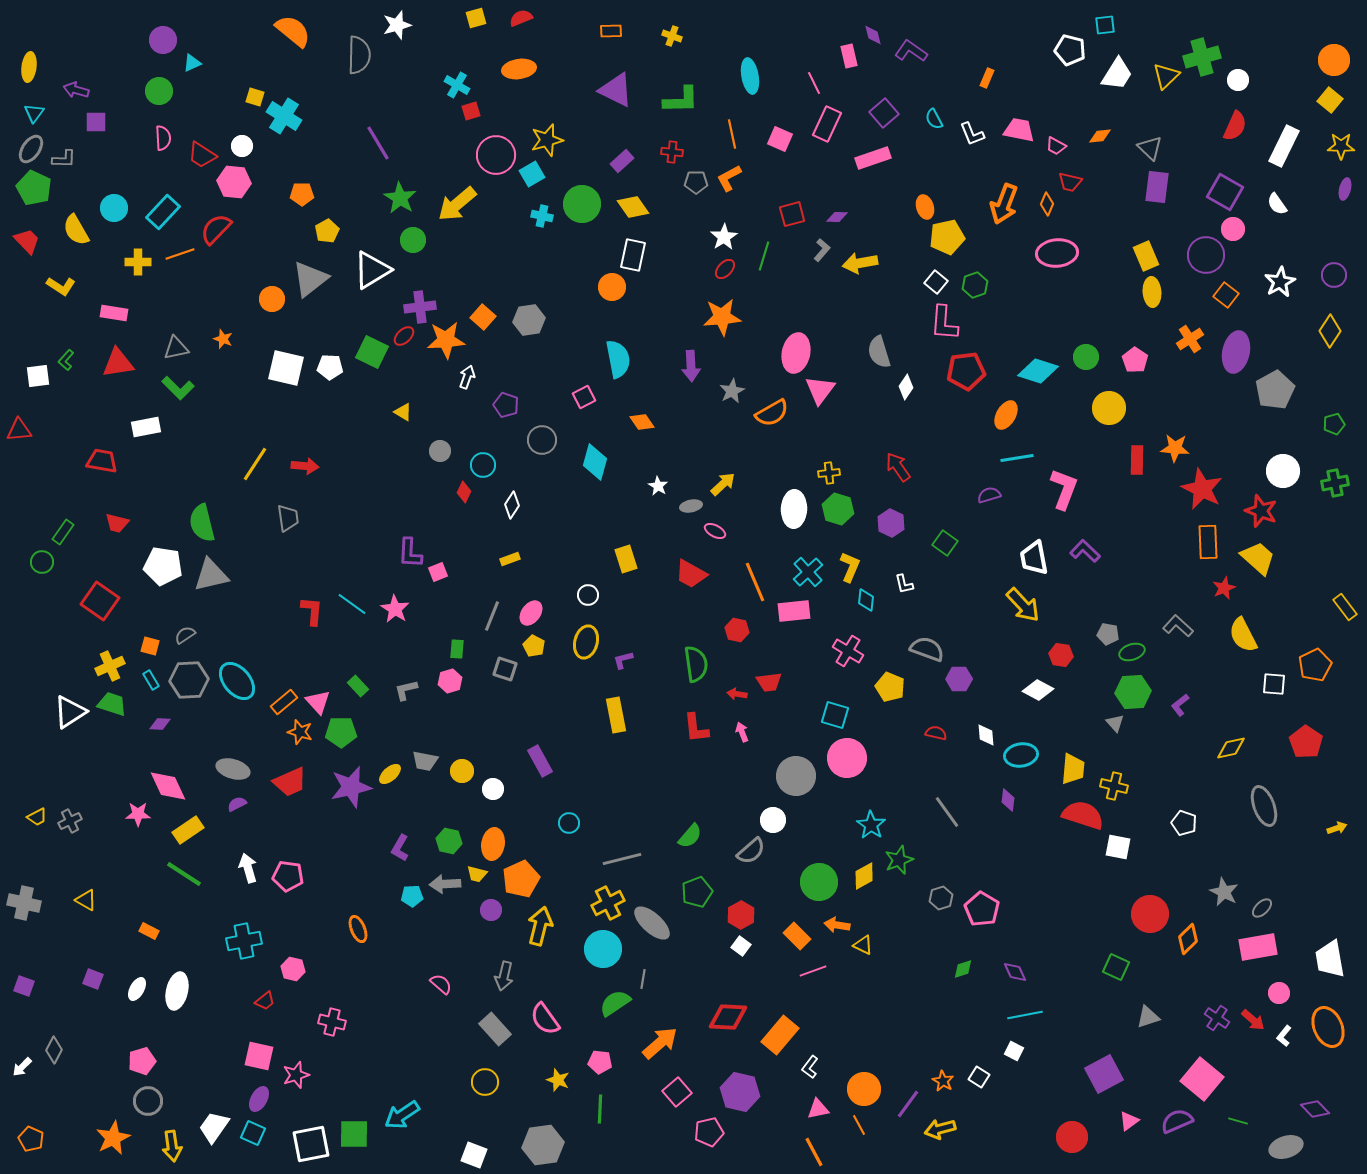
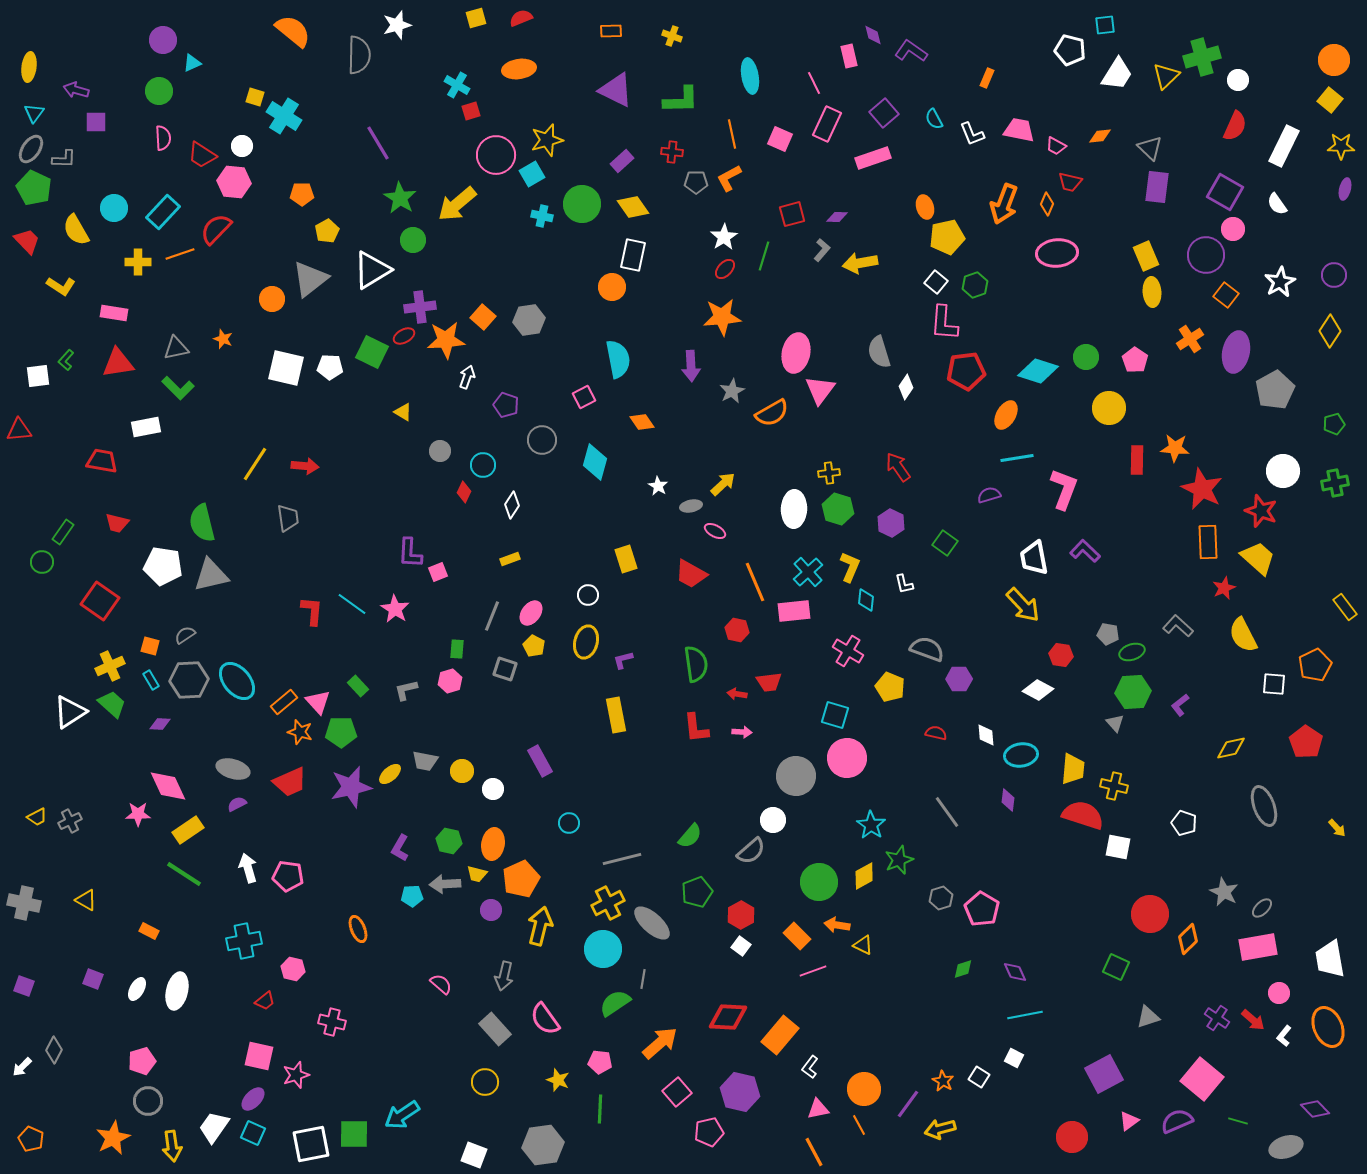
red ellipse at (404, 336): rotated 15 degrees clockwise
green trapezoid at (112, 704): rotated 24 degrees clockwise
pink arrow at (742, 732): rotated 114 degrees clockwise
yellow arrow at (1337, 828): rotated 66 degrees clockwise
white square at (1014, 1051): moved 7 px down
purple ellipse at (259, 1099): moved 6 px left; rotated 15 degrees clockwise
